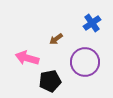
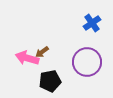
brown arrow: moved 14 px left, 13 px down
purple circle: moved 2 px right
